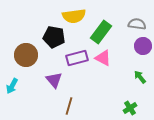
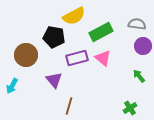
yellow semicircle: rotated 20 degrees counterclockwise
green rectangle: rotated 25 degrees clockwise
pink triangle: rotated 12 degrees clockwise
green arrow: moved 1 px left, 1 px up
